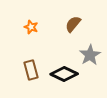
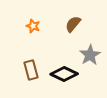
orange star: moved 2 px right, 1 px up
